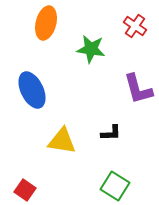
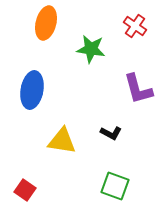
blue ellipse: rotated 36 degrees clockwise
black L-shape: rotated 30 degrees clockwise
green square: rotated 12 degrees counterclockwise
